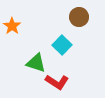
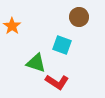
cyan square: rotated 24 degrees counterclockwise
